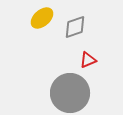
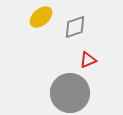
yellow ellipse: moved 1 px left, 1 px up
